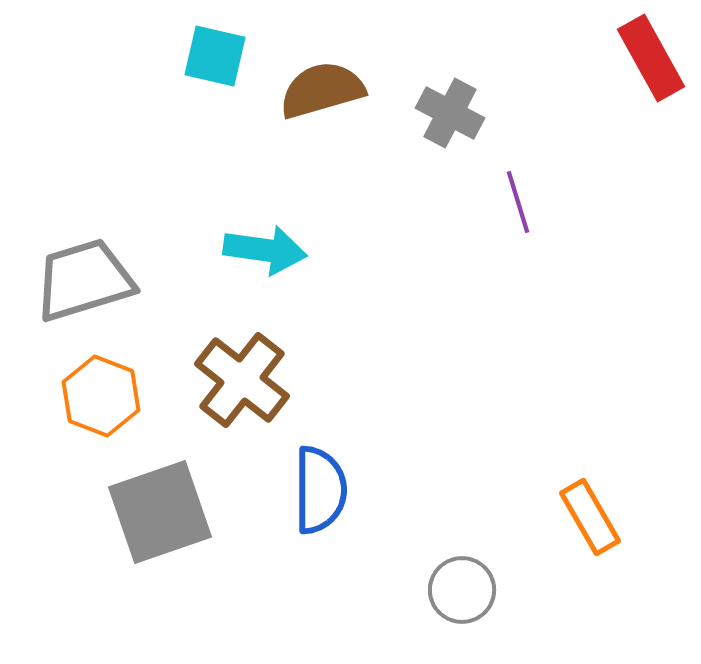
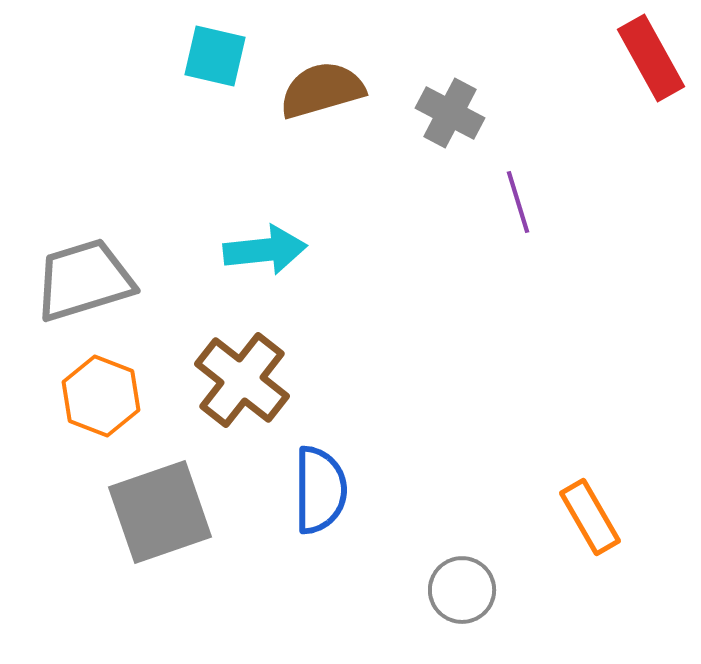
cyan arrow: rotated 14 degrees counterclockwise
